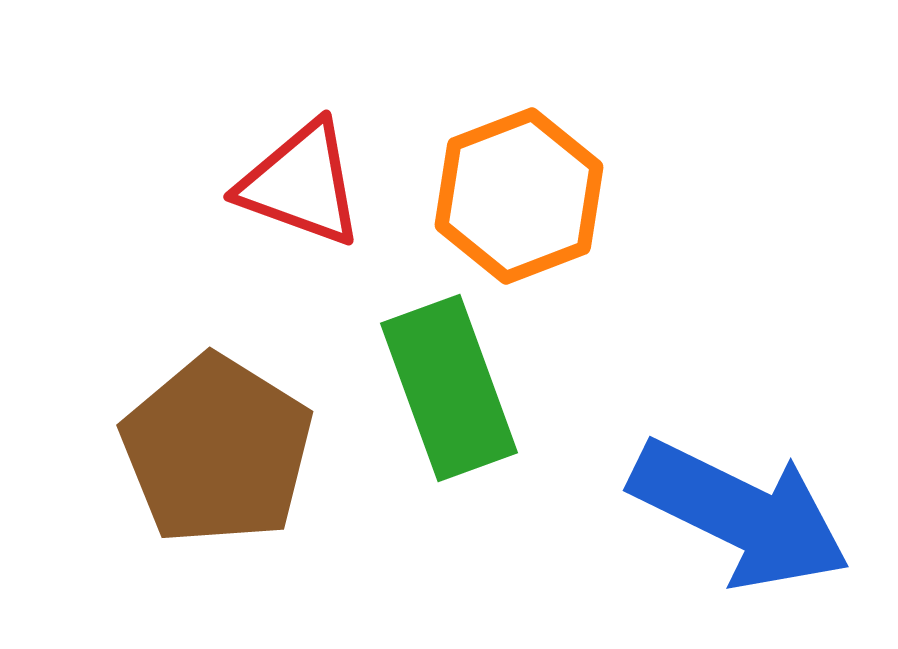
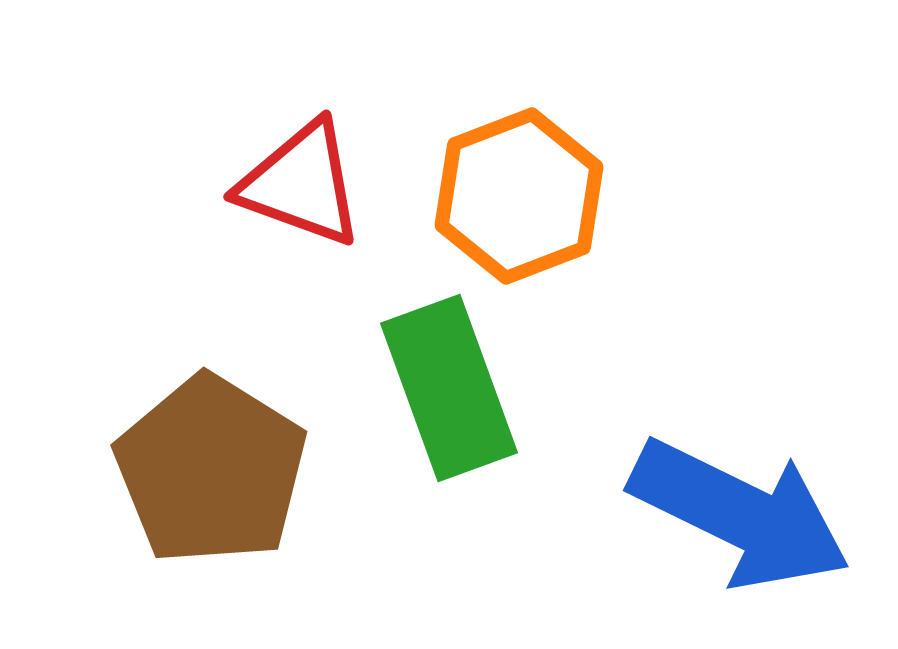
brown pentagon: moved 6 px left, 20 px down
